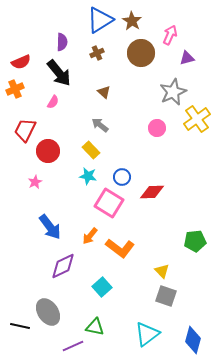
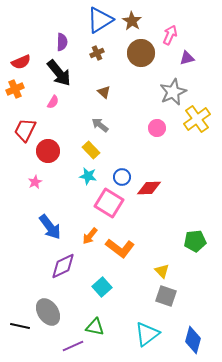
red diamond: moved 3 px left, 4 px up
